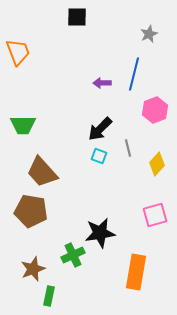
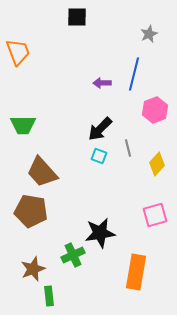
green rectangle: rotated 18 degrees counterclockwise
